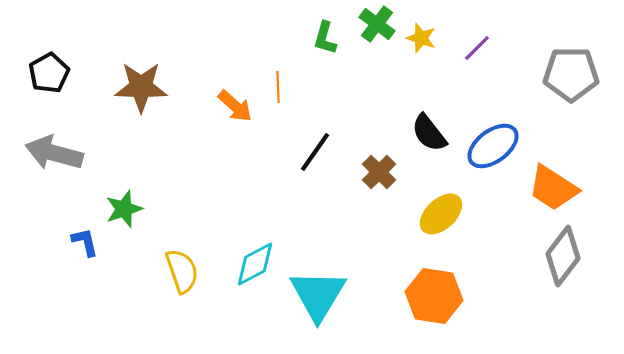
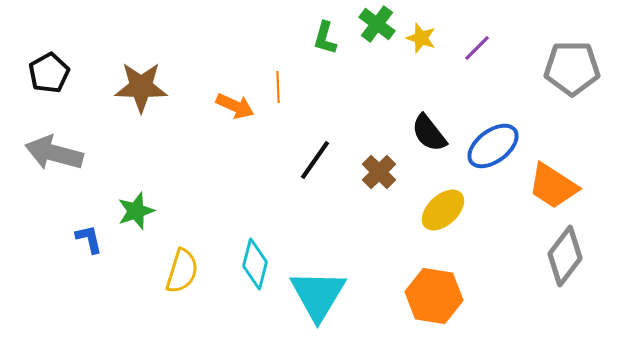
gray pentagon: moved 1 px right, 6 px up
orange arrow: rotated 18 degrees counterclockwise
black line: moved 8 px down
orange trapezoid: moved 2 px up
green star: moved 12 px right, 2 px down
yellow ellipse: moved 2 px right, 4 px up
blue L-shape: moved 4 px right, 3 px up
gray diamond: moved 2 px right
cyan diamond: rotated 48 degrees counterclockwise
yellow semicircle: rotated 36 degrees clockwise
